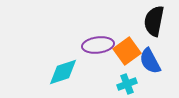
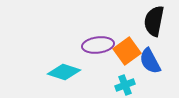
cyan diamond: moved 1 px right; rotated 36 degrees clockwise
cyan cross: moved 2 px left, 1 px down
